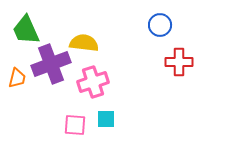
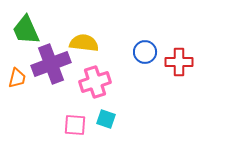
blue circle: moved 15 px left, 27 px down
pink cross: moved 2 px right
cyan square: rotated 18 degrees clockwise
